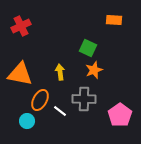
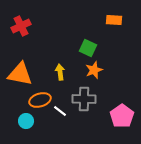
orange ellipse: rotated 45 degrees clockwise
pink pentagon: moved 2 px right, 1 px down
cyan circle: moved 1 px left
